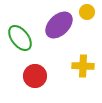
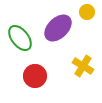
purple ellipse: moved 1 px left, 3 px down
yellow cross: rotated 30 degrees clockwise
